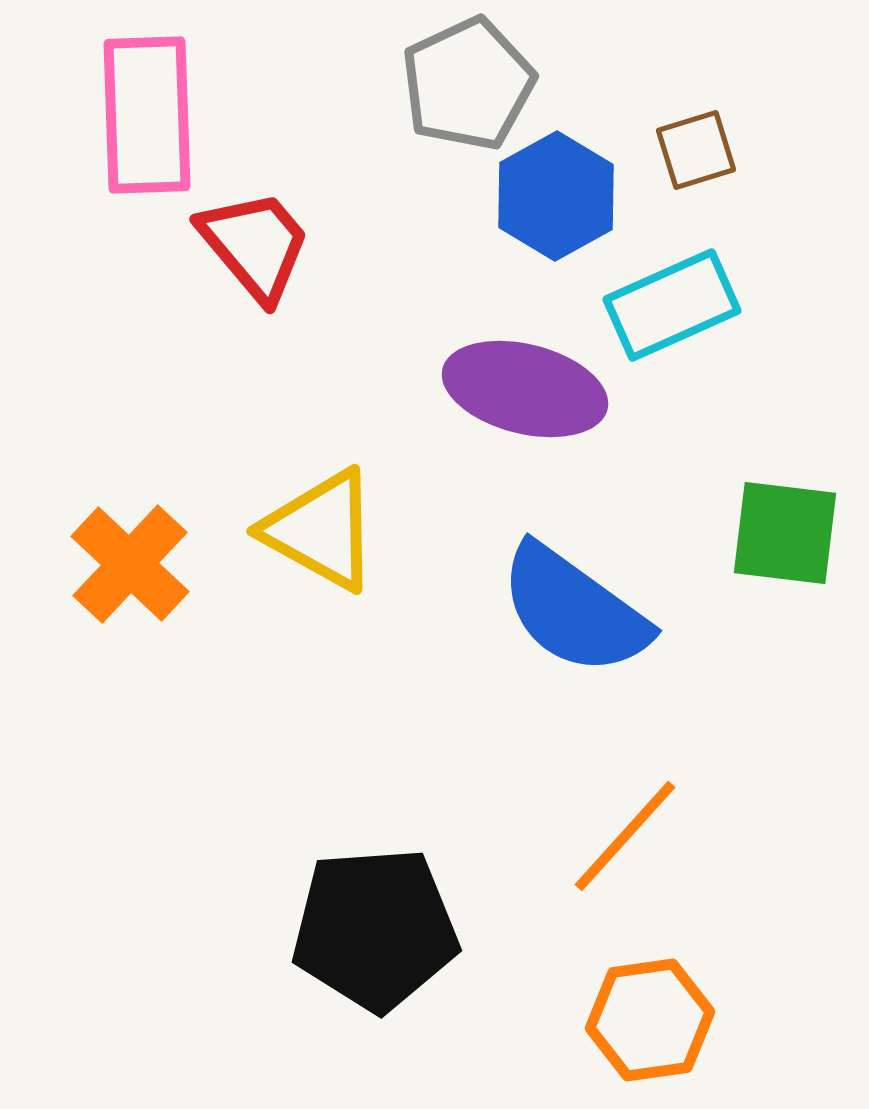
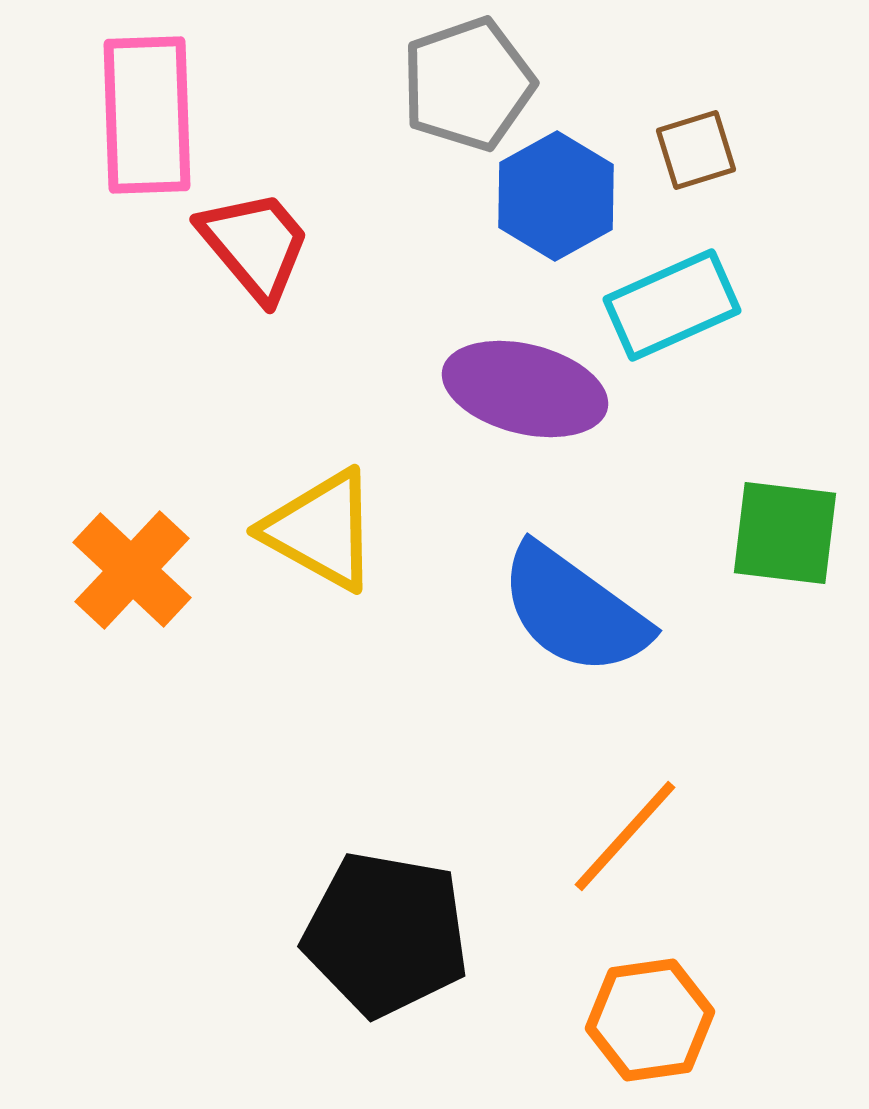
gray pentagon: rotated 6 degrees clockwise
orange cross: moved 2 px right, 6 px down
black pentagon: moved 11 px right, 5 px down; rotated 14 degrees clockwise
